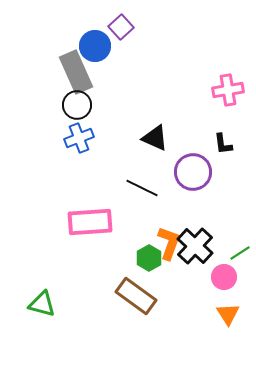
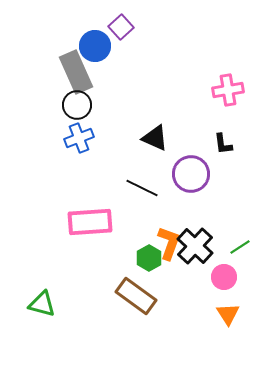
purple circle: moved 2 px left, 2 px down
green line: moved 6 px up
